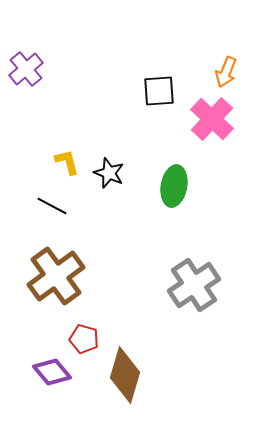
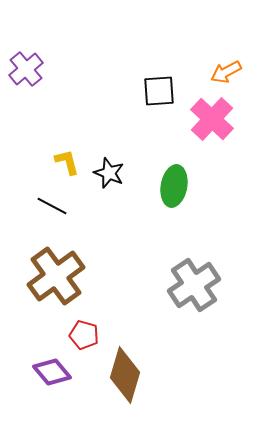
orange arrow: rotated 40 degrees clockwise
red pentagon: moved 4 px up
